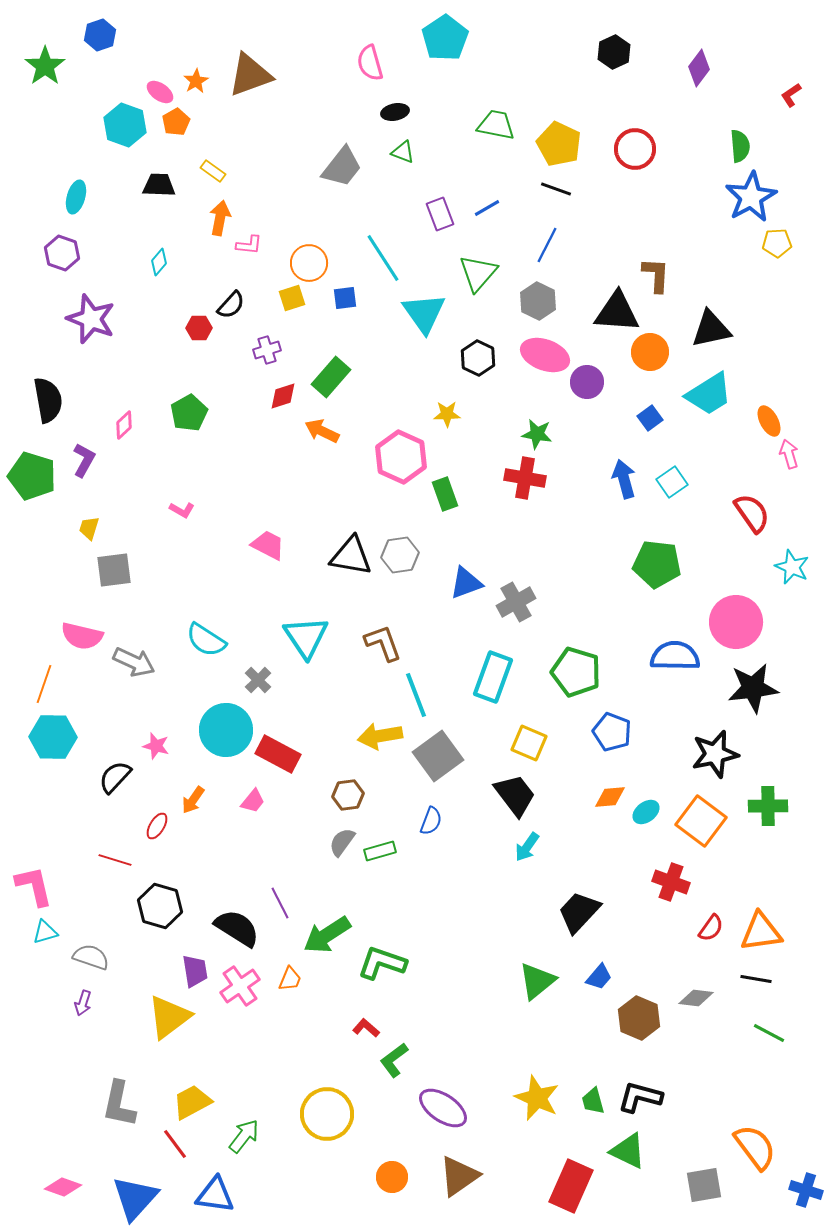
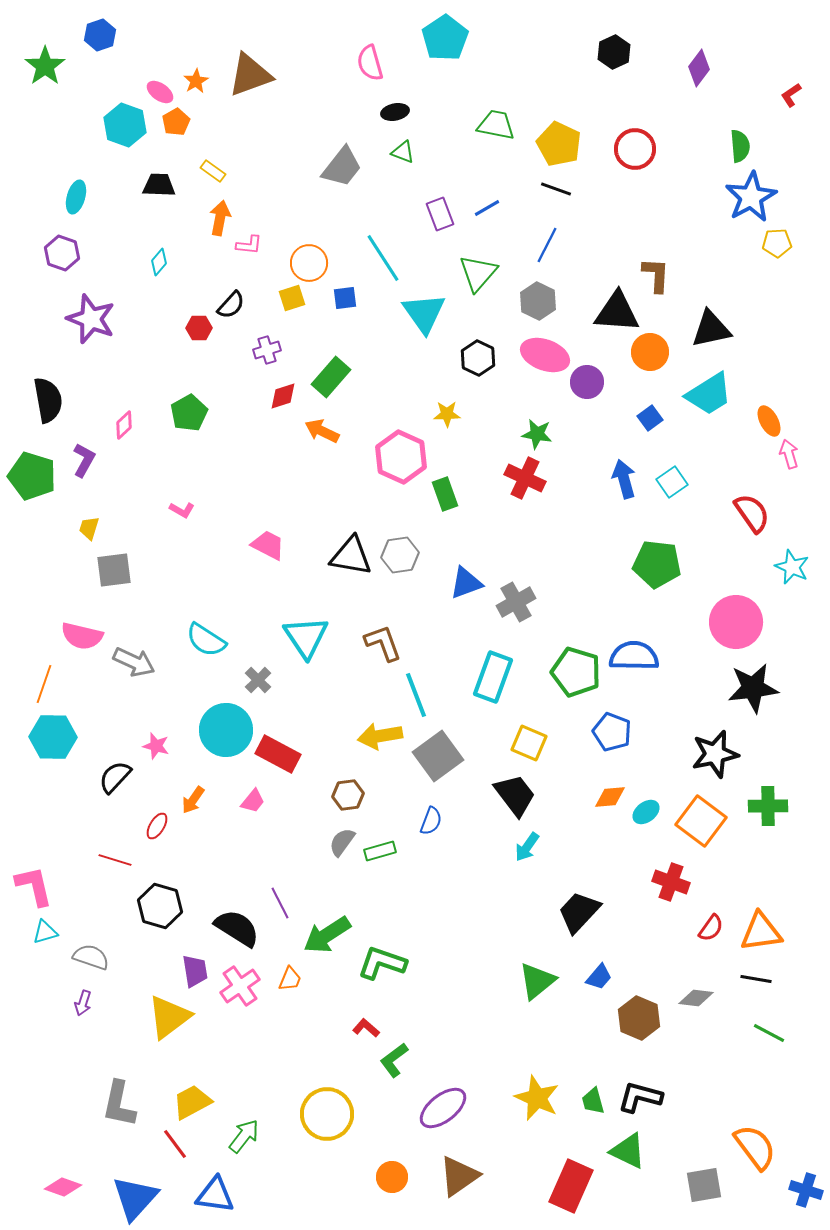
red cross at (525, 478): rotated 15 degrees clockwise
blue semicircle at (675, 656): moved 41 px left
purple ellipse at (443, 1108): rotated 72 degrees counterclockwise
